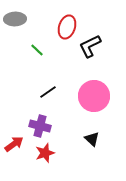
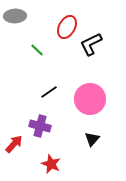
gray ellipse: moved 3 px up
red ellipse: rotated 10 degrees clockwise
black L-shape: moved 1 px right, 2 px up
black line: moved 1 px right
pink circle: moved 4 px left, 3 px down
black triangle: rotated 28 degrees clockwise
red arrow: rotated 12 degrees counterclockwise
red star: moved 6 px right, 11 px down; rotated 30 degrees counterclockwise
